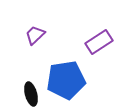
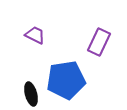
purple trapezoid: rotated 70 degrees clockwise
purple rectangle: rotated 32 degrees counterclockwise
